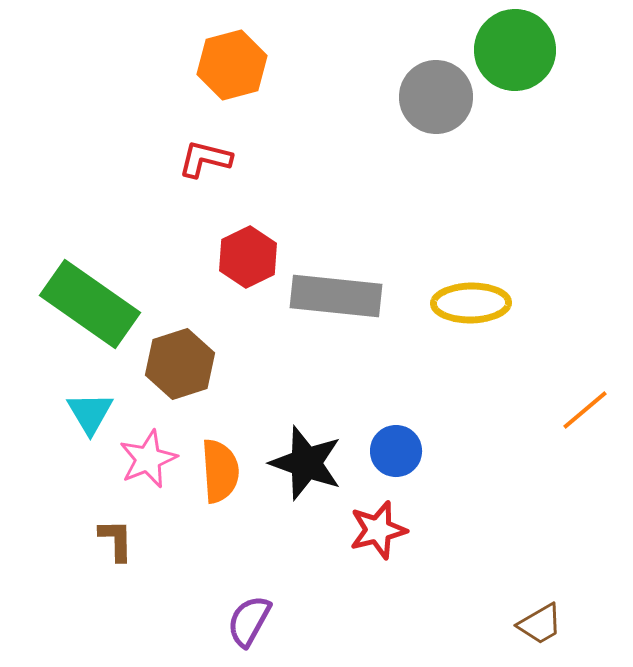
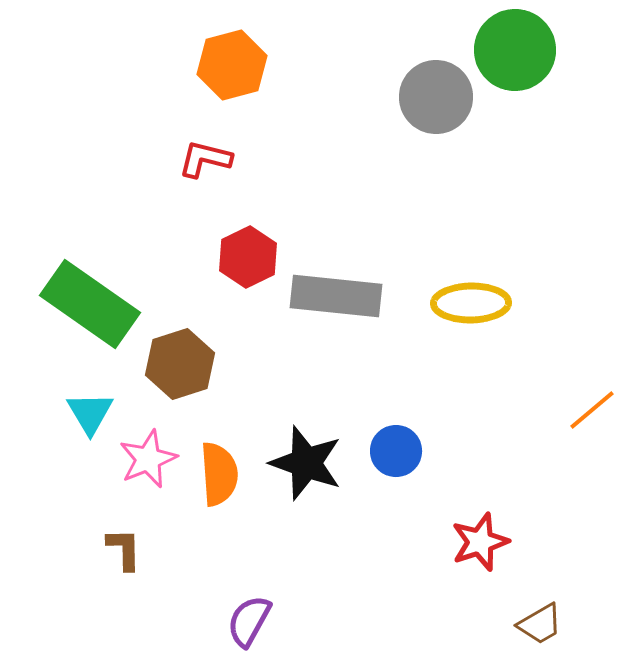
orange line: moved 7 px right
orange semicircle: moved 1 px left, 3 px down
red star: moved 102 px right, 12 px down; rotated 4 degrees counterclockwise
brown L-shape: moved 8 px right, 9 px down
